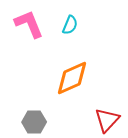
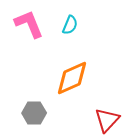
gray hexagon: moved 9 px up
